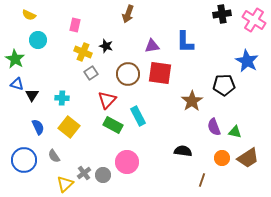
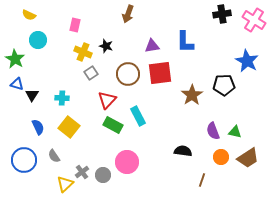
red square: rotated 15 degrees counterclockwise
brown star: moved 6 px up
purple semicircle: moved 1 px left, 4 px down
orange circle: moved 1 px left, 1 px up
gray cross: moved 2 px left, 1 px up
